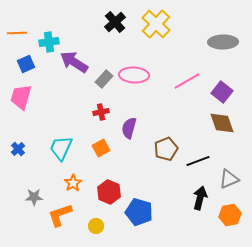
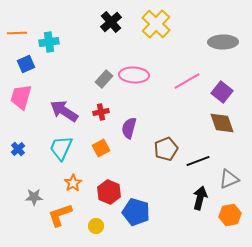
black cross: moved 4 px left
purple arrow: moved 10 px left, 49 px down
blue pentagon: moved 3 px left
